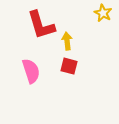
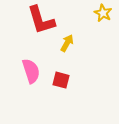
red L-shape: moved 5 px up
yellow arrow: moved 2 px down; rotated 36 degrees clockwise
red square: moved 8 px left, 14 px down
